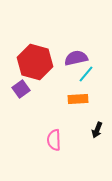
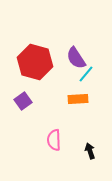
purple semicircle: rotated 110 degrees counterclockwise
purple square: moved 2 px right, 12 px down
black arrow: moved 7 px left, 21 px down; rotated 140 degrees clockwise
